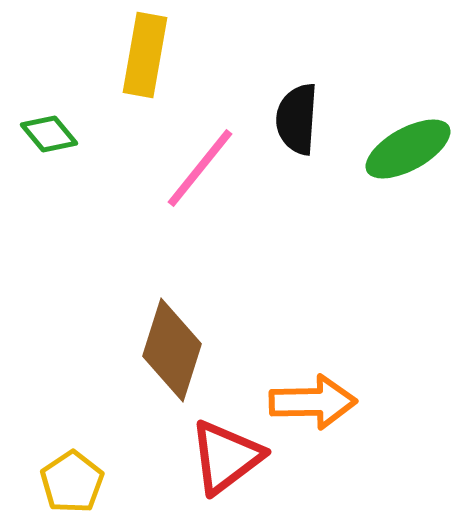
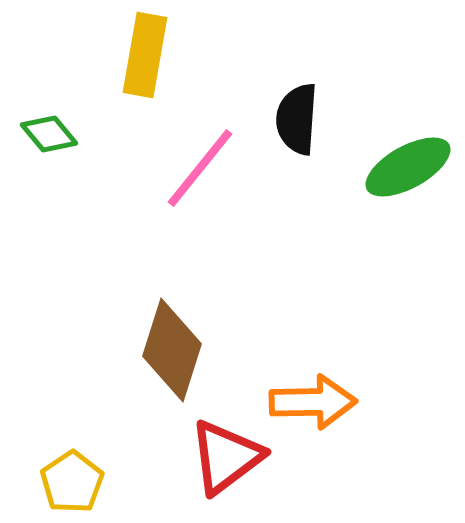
green ellipse: moved 18 px down
